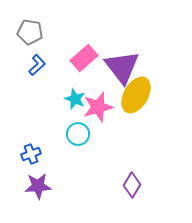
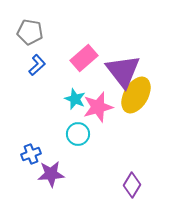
purple triangle: moved 1 px right, 4 px down
purple star: moved 13 px right, 12 px up
